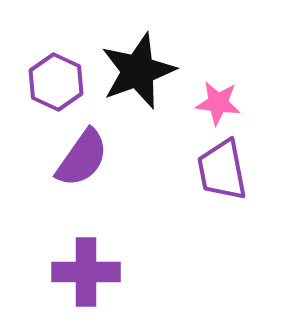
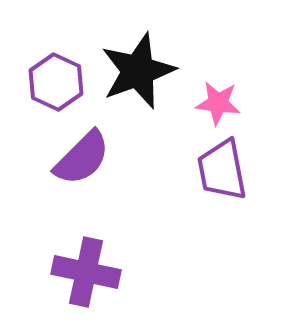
purple semicircle: rotated 10 degrees clockwise
purple cross: rotated 12 degrees clockwise
